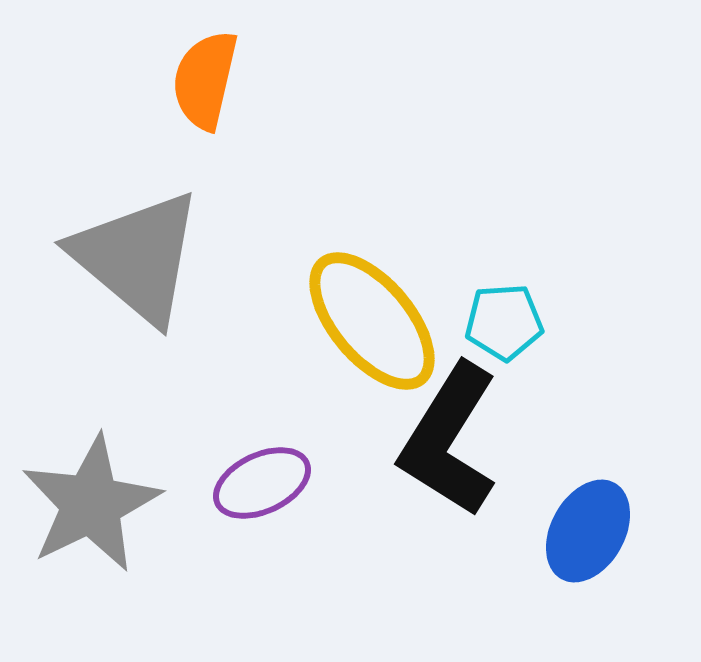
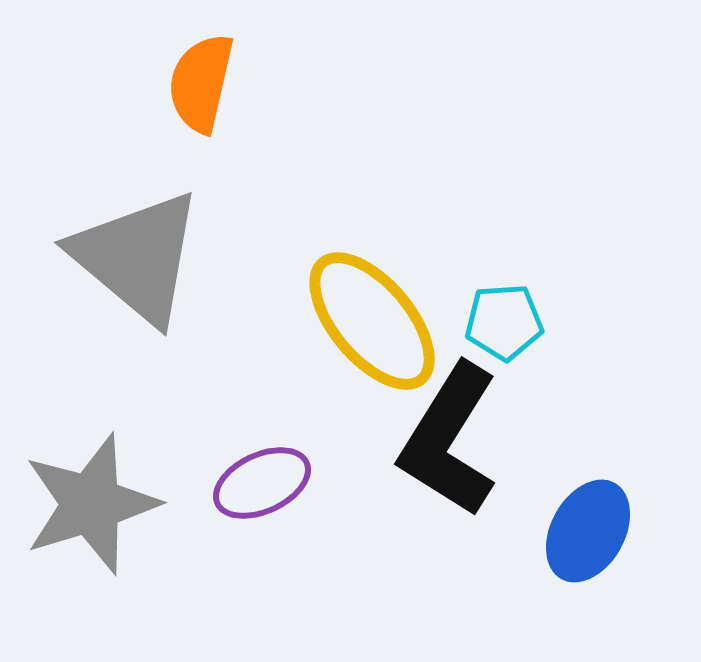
orange semicircle: moved 4 px left, 3 px down
gray star: rotated 9 degrees clockwise
